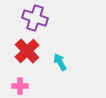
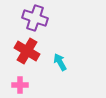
red cross: rotated 15 degrees counterclockwise
pink cross: moved 1 px up
